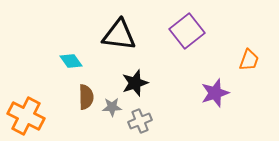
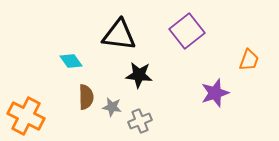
black star: moved 4 px right, 8 px up; rotated 24 degrees clockwise
gray star: rotated 12 degrees clockwise
